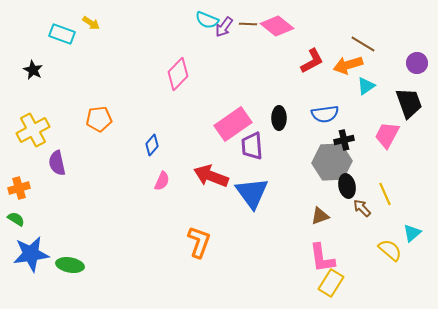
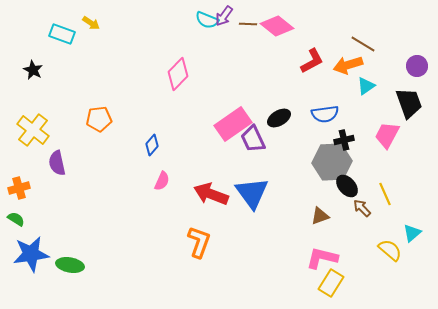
purple arrow at (224, 27): moved 11 px up
purple circle at (417, 63): moved 3 px down
black ellipse at (279, 118): rotated 60 degrees clockwise
yellow cross at (33, 130): rotated 24 degrees counterclockwise
purple trapezoid at (252, 146): moved 1 px right, 7 px up; rotated 20 degrees counterclockwise
red arrow at (211, 176): moved 18 px down
black ellipse at (347, 186): rotated 30 degrees counterclockwise
pink L-shape at (322, 258): rotated 112 degrees clockwise
